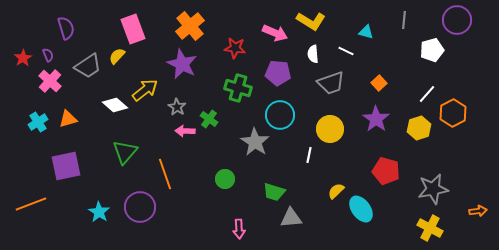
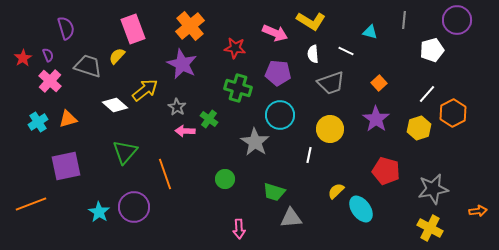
cyan triangle at (366, 32): moved 4 px right
gray trapezoid at (88, 66): rotated 128 degrees counterclockwise
purple circle at (140, 207): moved 6 px left
